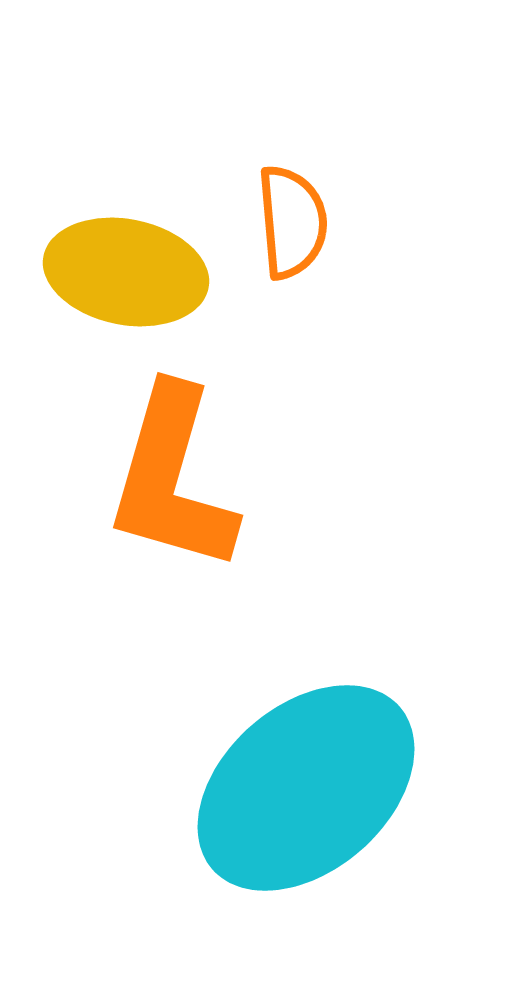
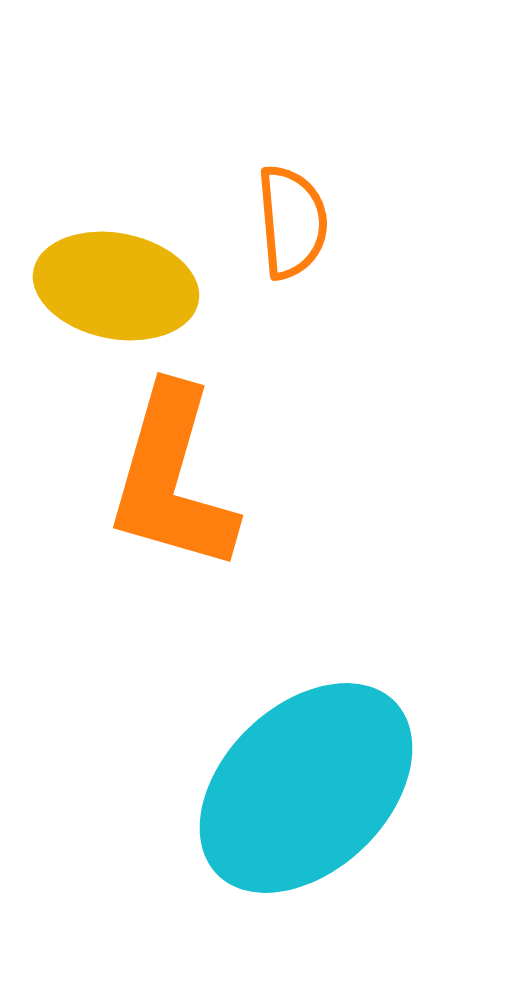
yellow ellipse: moved 10 px left, 14 px down
cyan ellipse: rotated 3 degrees counterclockwise
